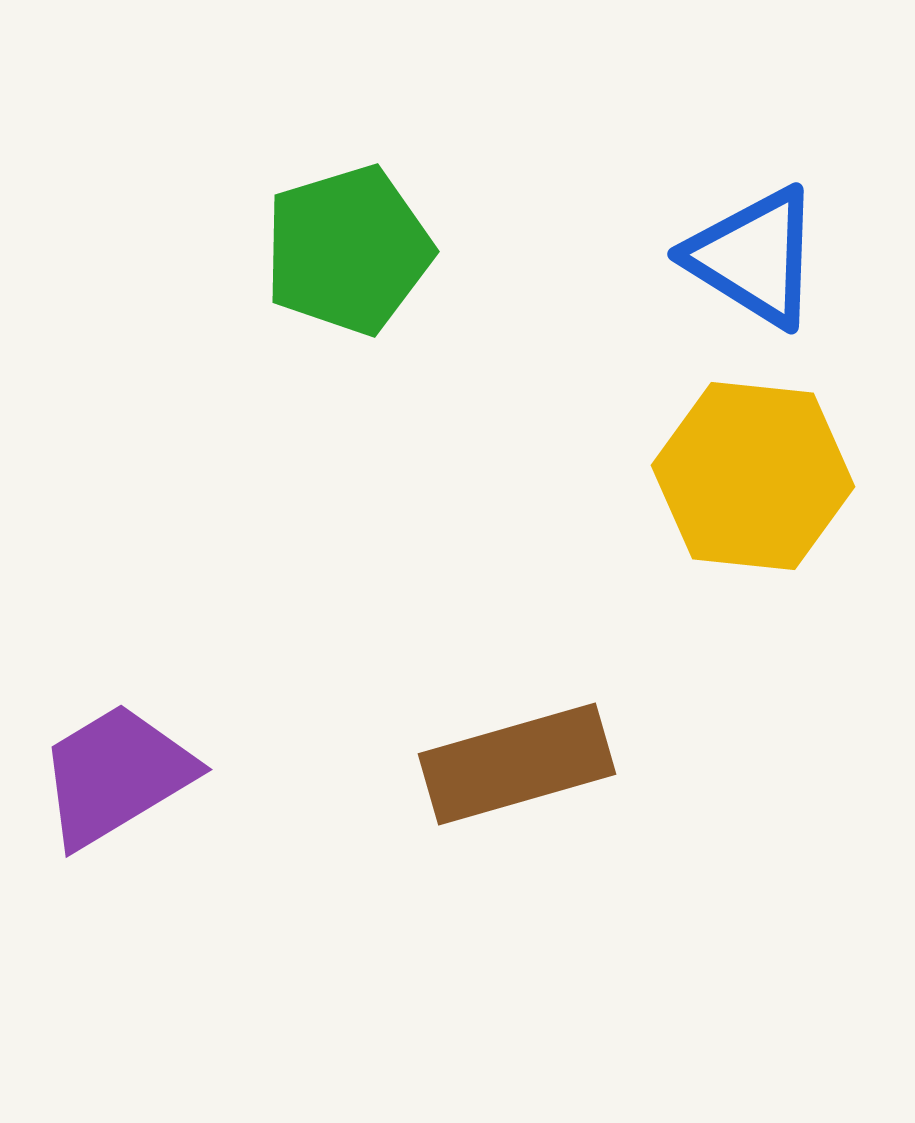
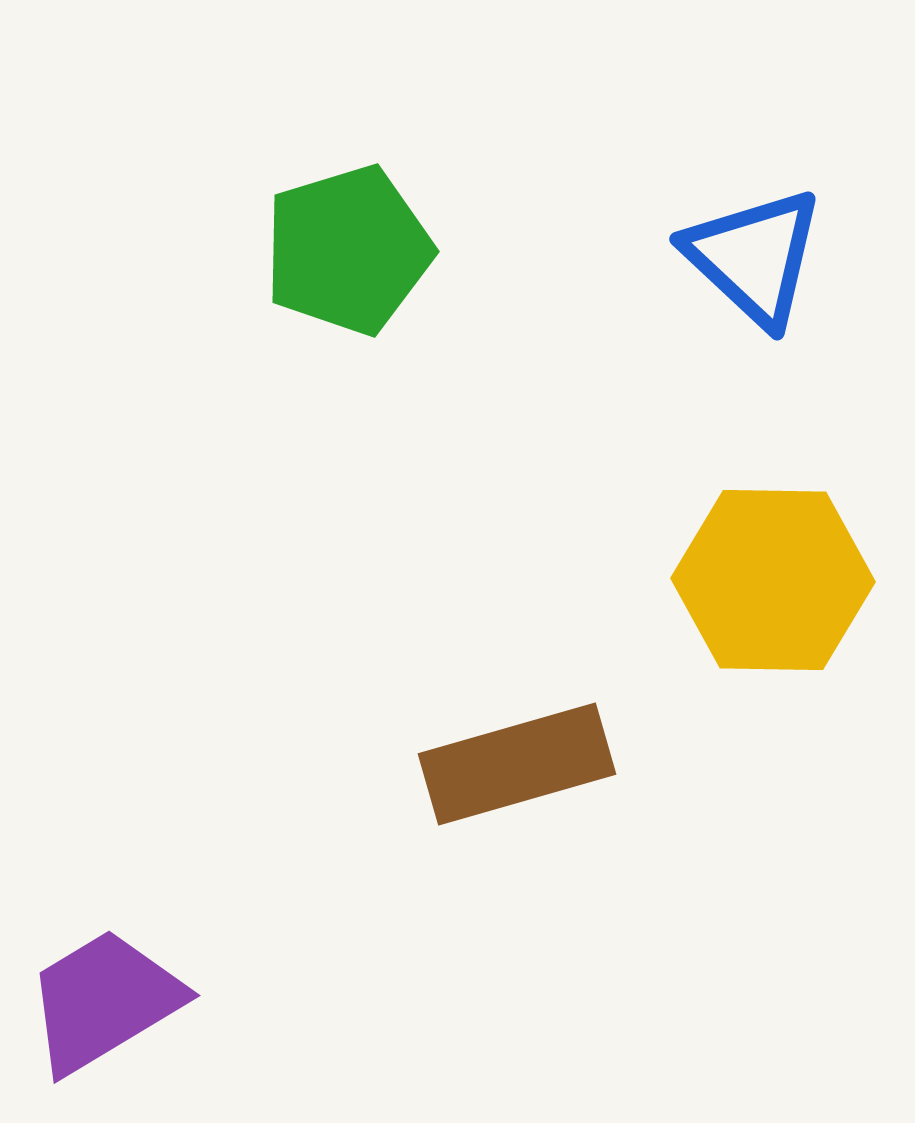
blue triangle: rotated 11 degrees clockwise
yellow hexagon: moved 20 px right, 104 px down; rotated 5 degrees counterclockwise
purple trapezoid: moved 12 px left, 226 px down
